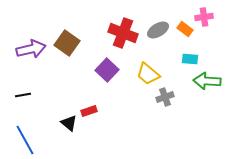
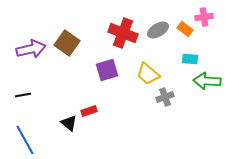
purple square: rotated 30 degrees clockwise
